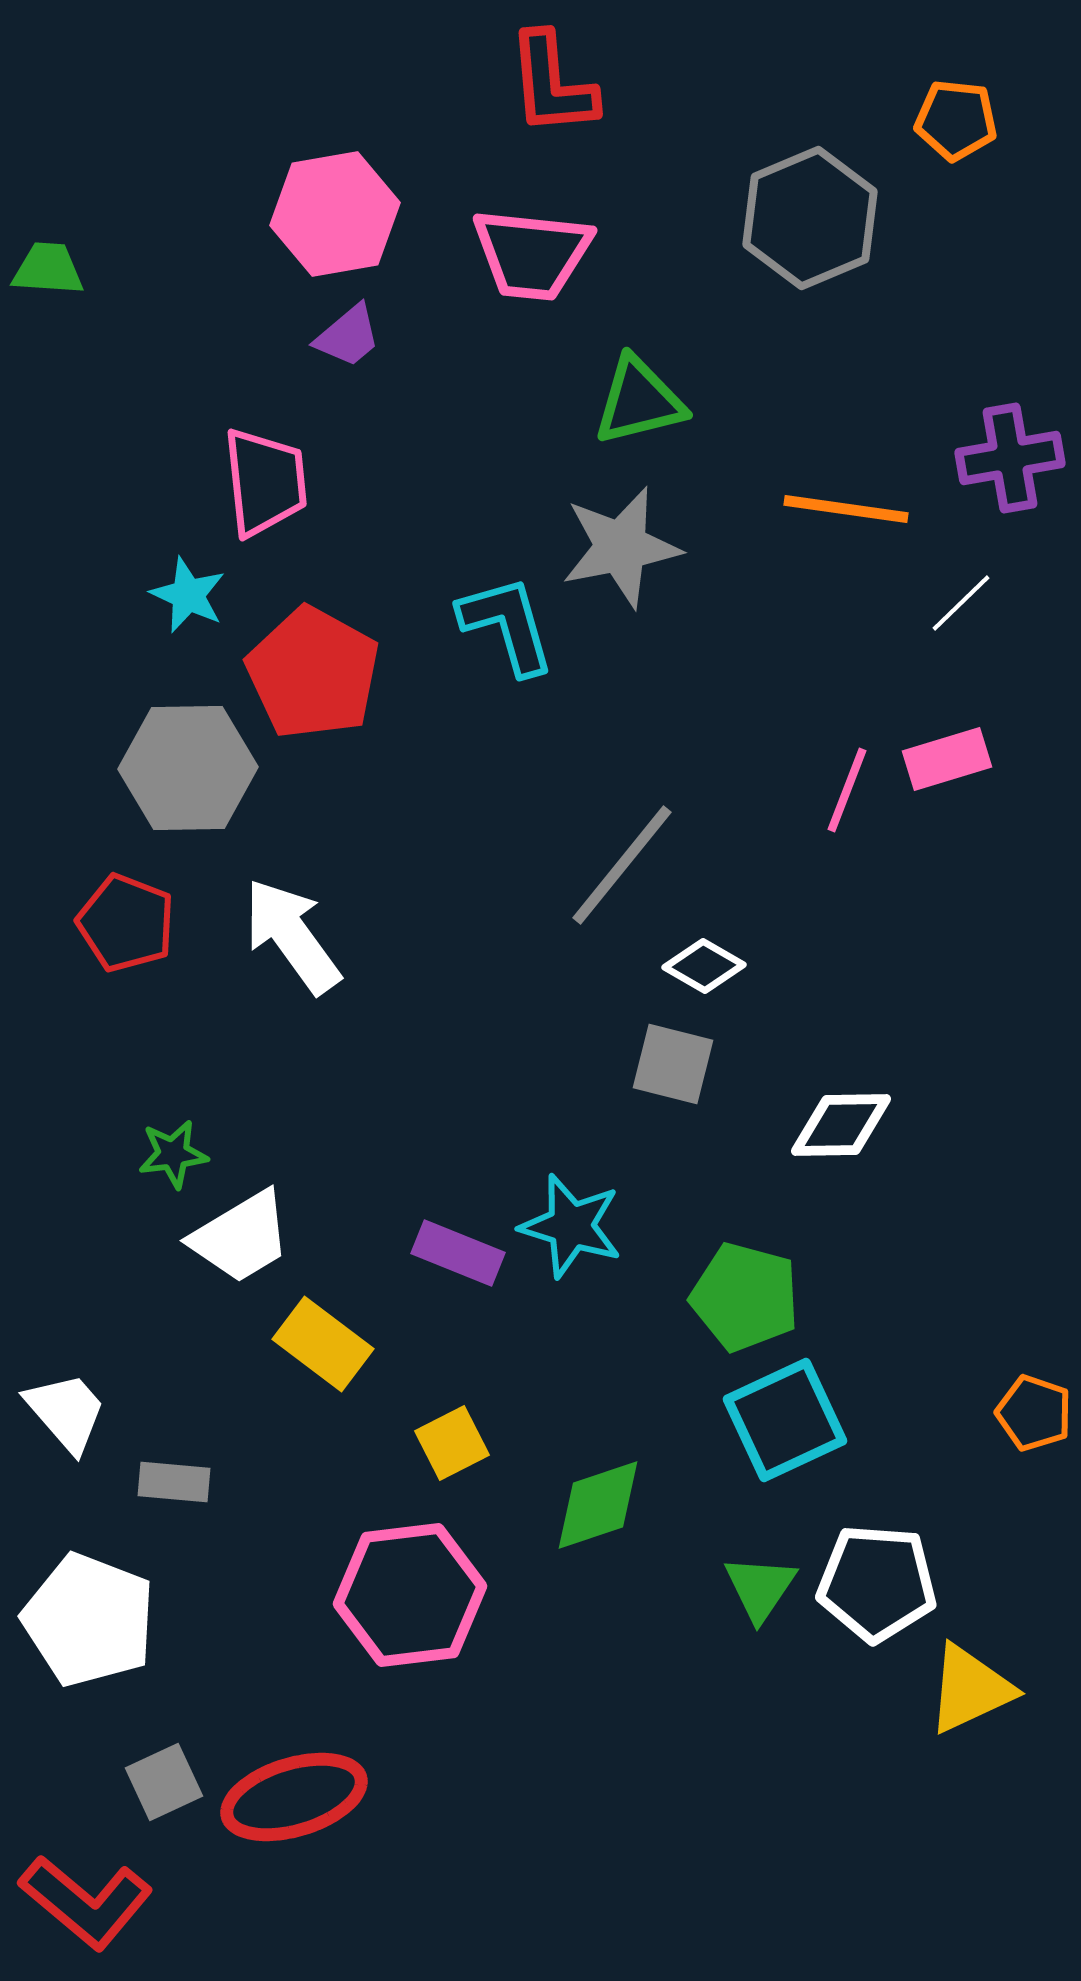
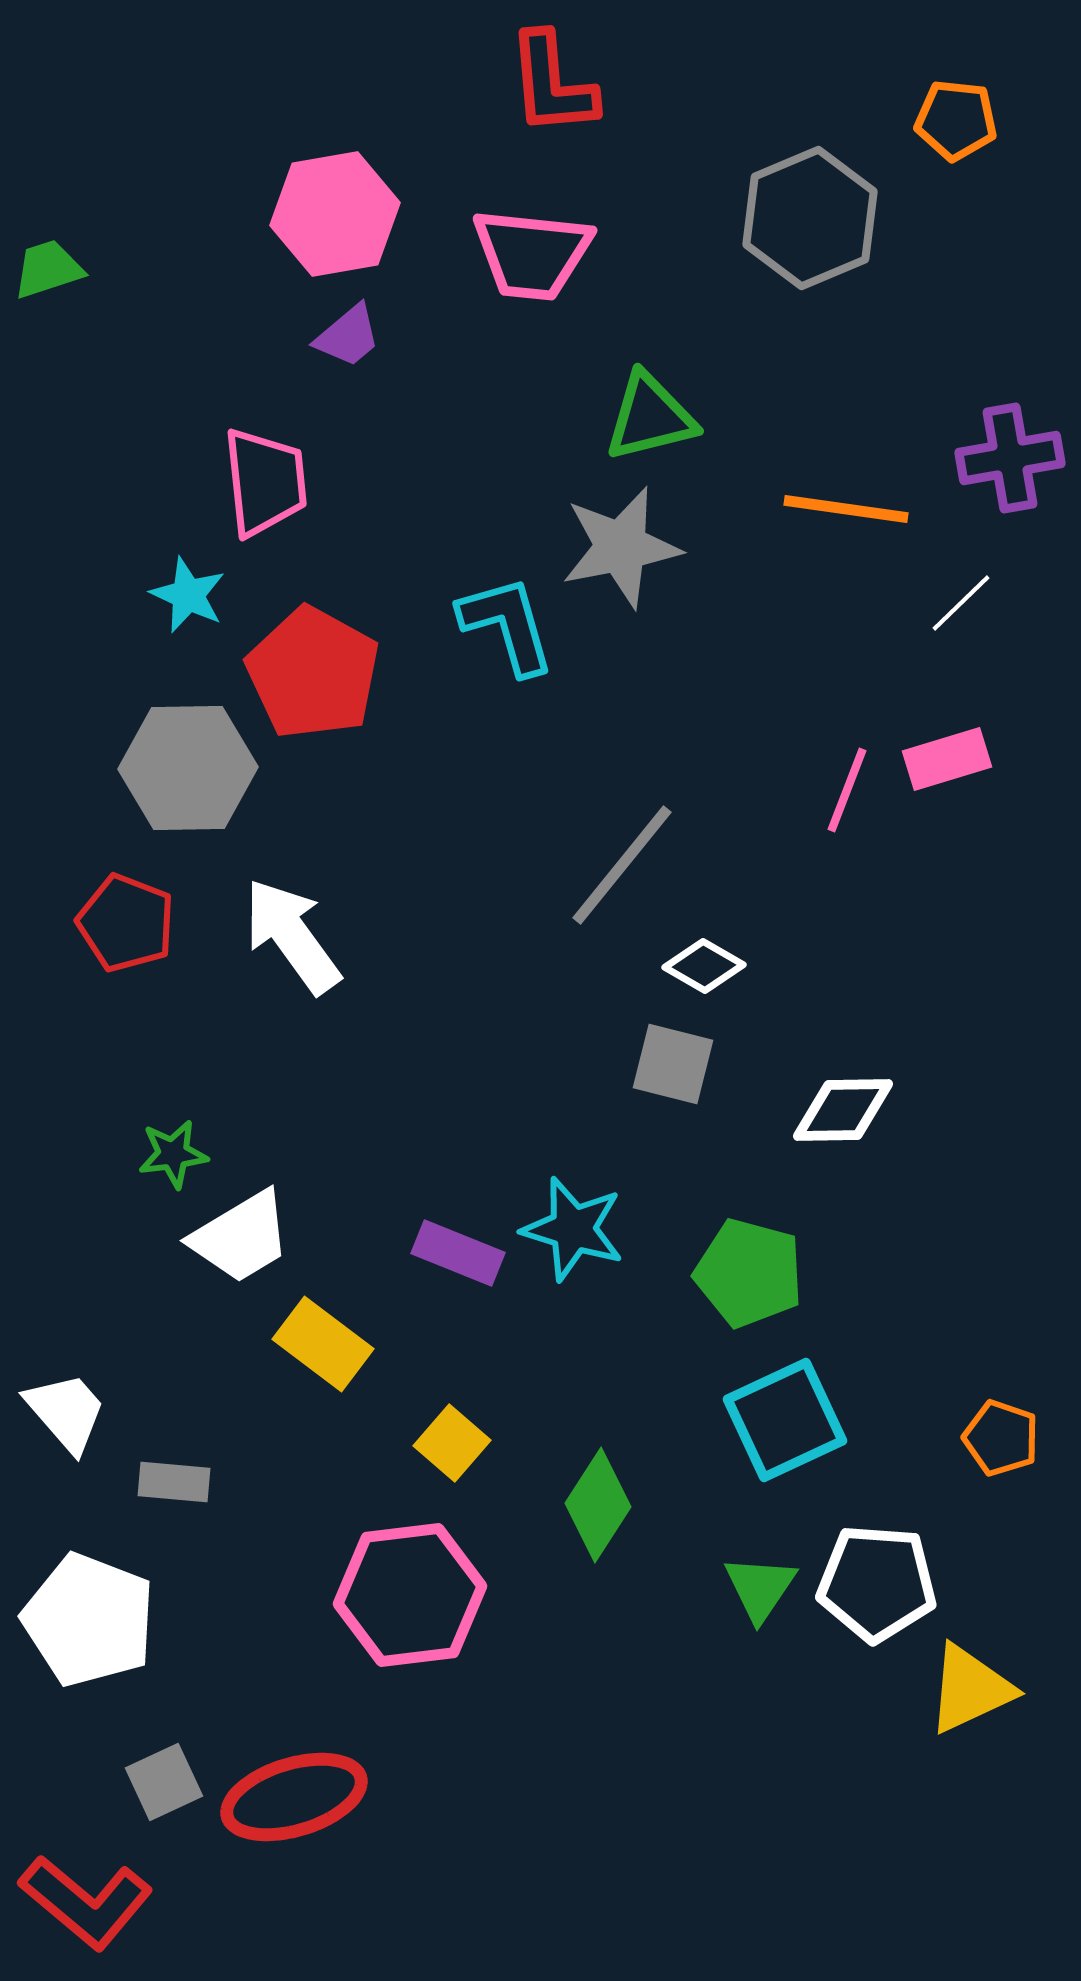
green trapezoid at (48, 269): rotated 22 degrees counterclockwise
green triangle at (639, 401): moved 11 px right, 16 px down
white diamond at (841, 1125): moved 2 px right, 15 px up
cyan star at (571, 1226): moved 2 px right, 3 px down
green pentagon at (745, 1297): moved 4 px right, 24 px up
orange pentagon at (1034, 1413): moved 33 px left, 25 px down
yellow square at (452, 1443): rotated 22 degrees counterclockwise
green diamond at (598, 1505): rotated 39 degrees counterclockwise
